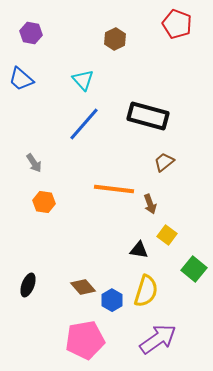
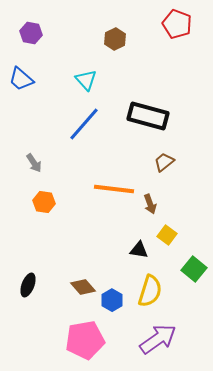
cyan triangle: moved 3 px right
yellow semicircle: moved 4 px right
